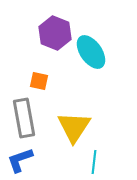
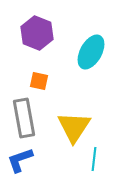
purple hexagon: moved 18 px left
cyan ellipse: rotated 64 degrees clockwise
cyan line: moved 3 px up
